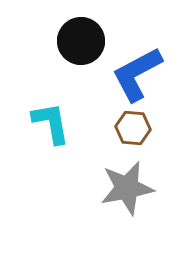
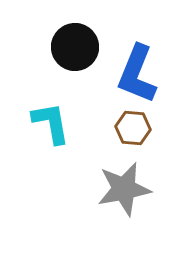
black circle: moved 6 px left, 6 px down
blue L-shape: rotated 40 degrees counterclockwise
gray star: moved 3 px left, 1 px down
